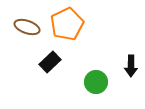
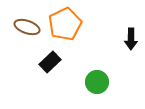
orange pentagon: moved 2 px left
black arrow: moved 27 px up
green circle: moved 1 px right
